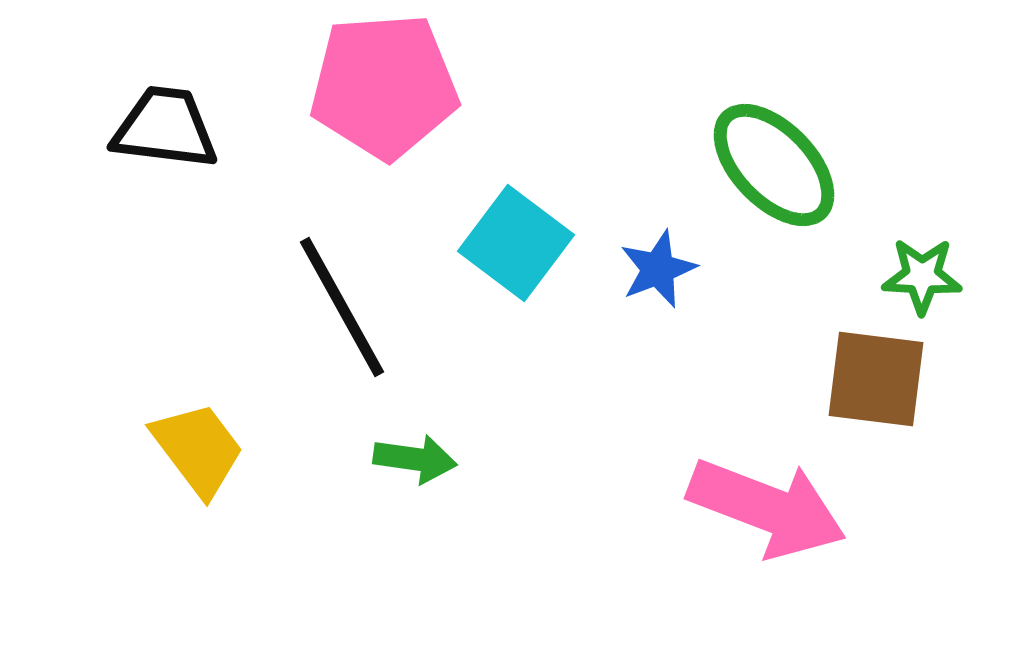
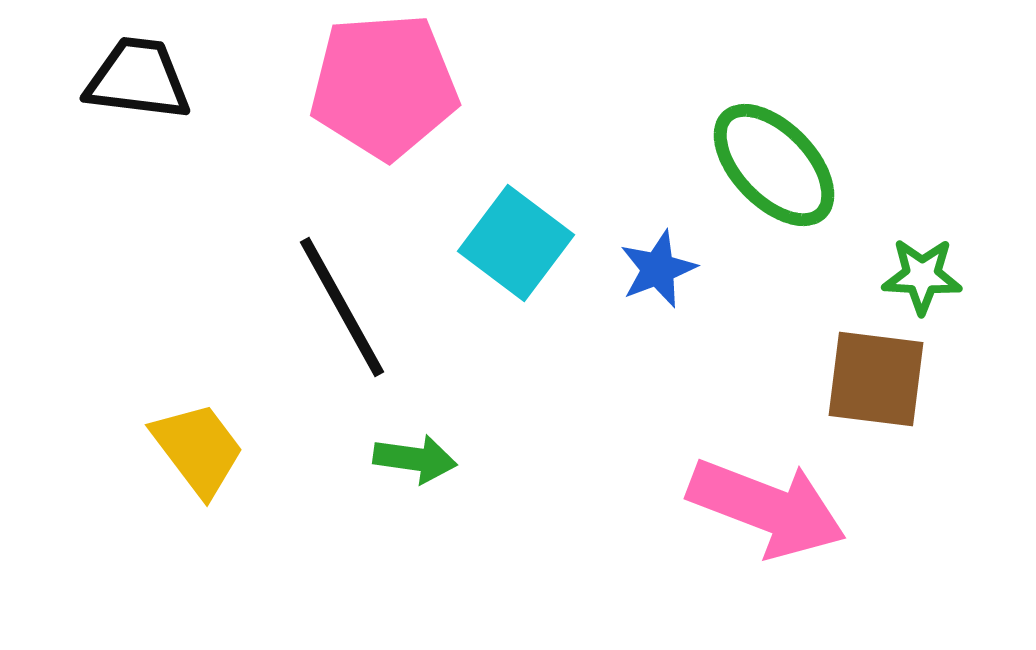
black trapezoid: moved 27 px left, 49 px up
